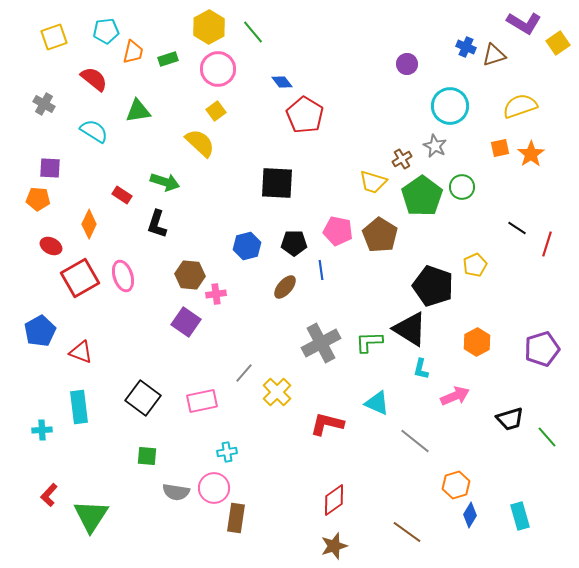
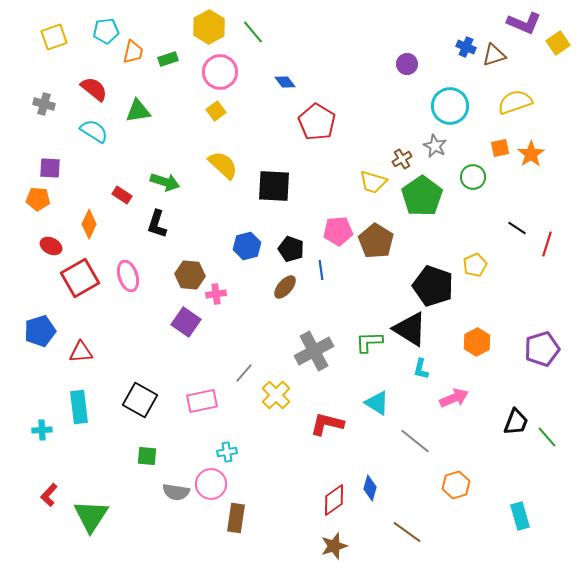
purple L-shape at (524, 23): rotated 8 degrees counterclockwise
pink circle at (218, 69): moved 2 px right, 3 px down
red semicircle at (94, 79): moved 10 px down
blue diamond at (282, 82): moved 3 px right
gray cross at (44, 104): rotated 15 degrees counterclockwise
yellow semicircle at (520, 106): moved 5 px left, 4 px up
red pentagon at (305, 115): moved 12 px right, 7 px down
yellow semicircle at (200, 143): moved 23 px right, 22 px down
black square at (277, 183): moved 3 px left, 3 px down
green circle at (462, 187): moved 11 px right, 10 px up
pink pentagon at (338, 231): rotated 16 degrees counterclockwise
brown pentagon at (380, 235): moved 4 px left, 6 px down
black pentagon at (294, 243): moved 3 px left, 6 px down; rotated 20 degrees clockwise
pink ellipse at (123, 276): moved 5 px right
blue pentagon at (40, 331): rotated 12 degrees clockwise
gray cross at (321, 343): moved 7 px left, 8 px down
red triangle at (81, 352): rotated 25 degrees counterclockwise
yellow cross at (277, 392): moved 1 px left, 3 px down
pink arrow at (455, 396): moved 1 px left, 2 px down
black square at (143, 398): moved 3 px left, 2 px down; rotated 8 degrees counterclockwise
cyan triangle at (377, 403): rotated 8 degrees clockwise
black trapezoid at (510, 419): moved 6 px right, 3 px down; rotated 52 degrees counterclockwise
pink circle at (214, 488): moved 3 px left, 4 px up
blue diamond at (470, 515): moved 100 px left, 27 px up; rotated 15 degrees counterclockwise
